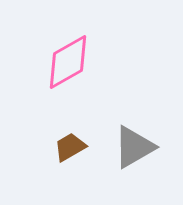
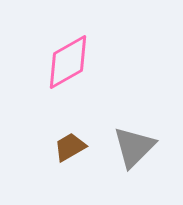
gray triangle: rotated 15 degrees counterclockwise
